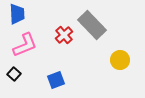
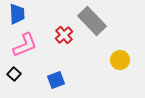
gray rectangle: moved 4 px up
